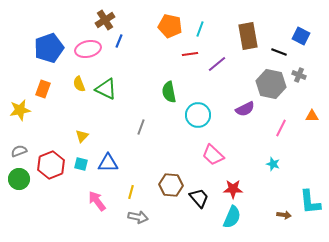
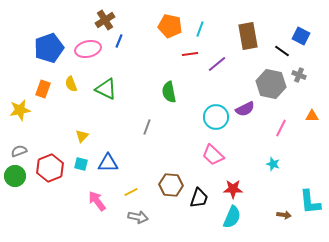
black line: moved 3 px right, 1 px up; rotated 14 degrees clockwise
yellow semicircle: moved 8 px left
cyan circle: moved 18 px right, 2 px down
gray line: moved 6 px right
red hexagon: moved 1 px left, 3 px down
green circle: moved 4 px left, 3 px up
yellow line: rotated 48 degrees clockwise
black trapezoid: rotated 60 degrees clockwise
